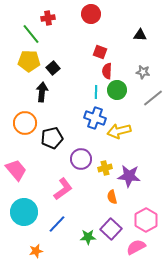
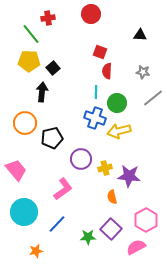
green circle: moved 13 px down
